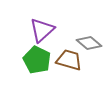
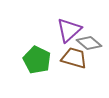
purple triangle: moved 27 px right
brown trapezoid: moved 5 px right, 2 px up
